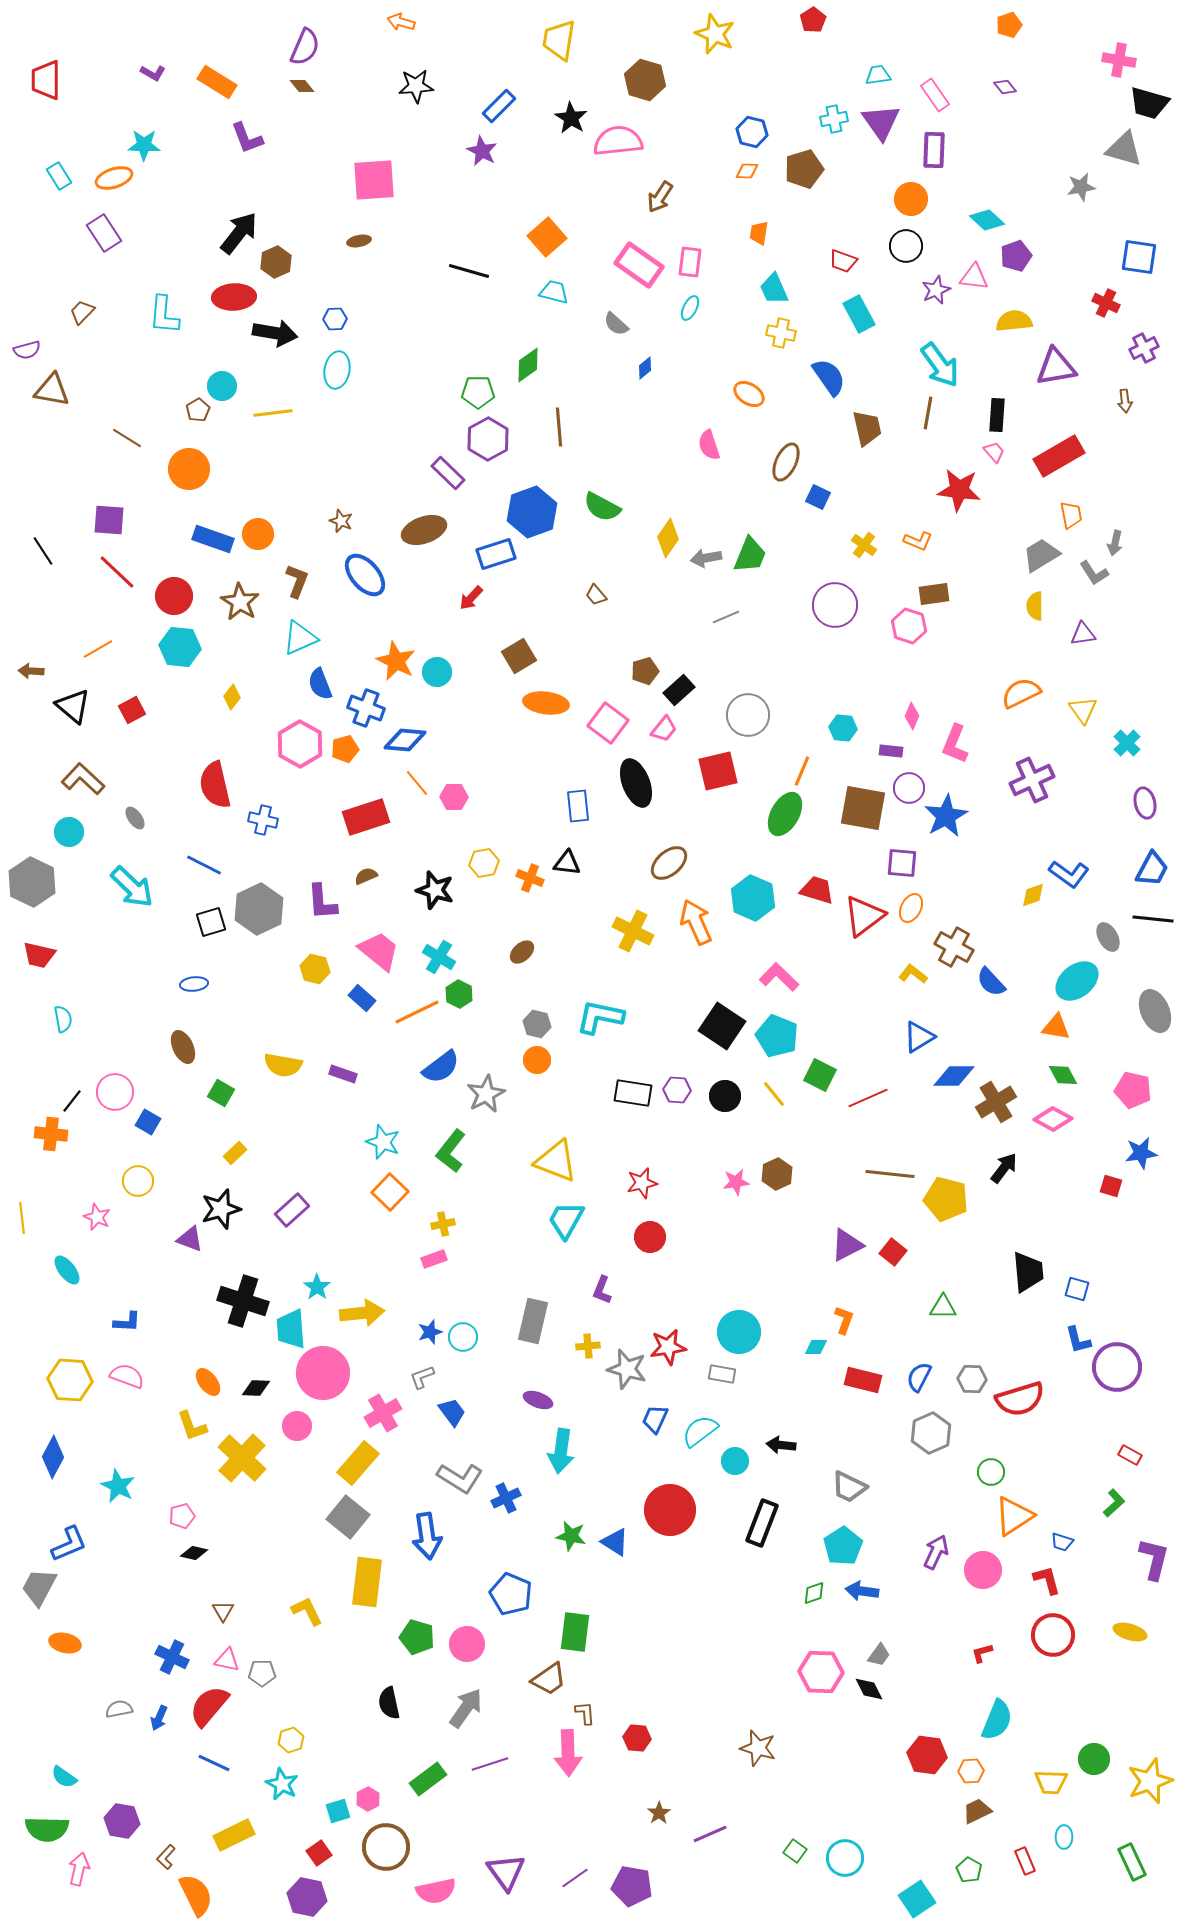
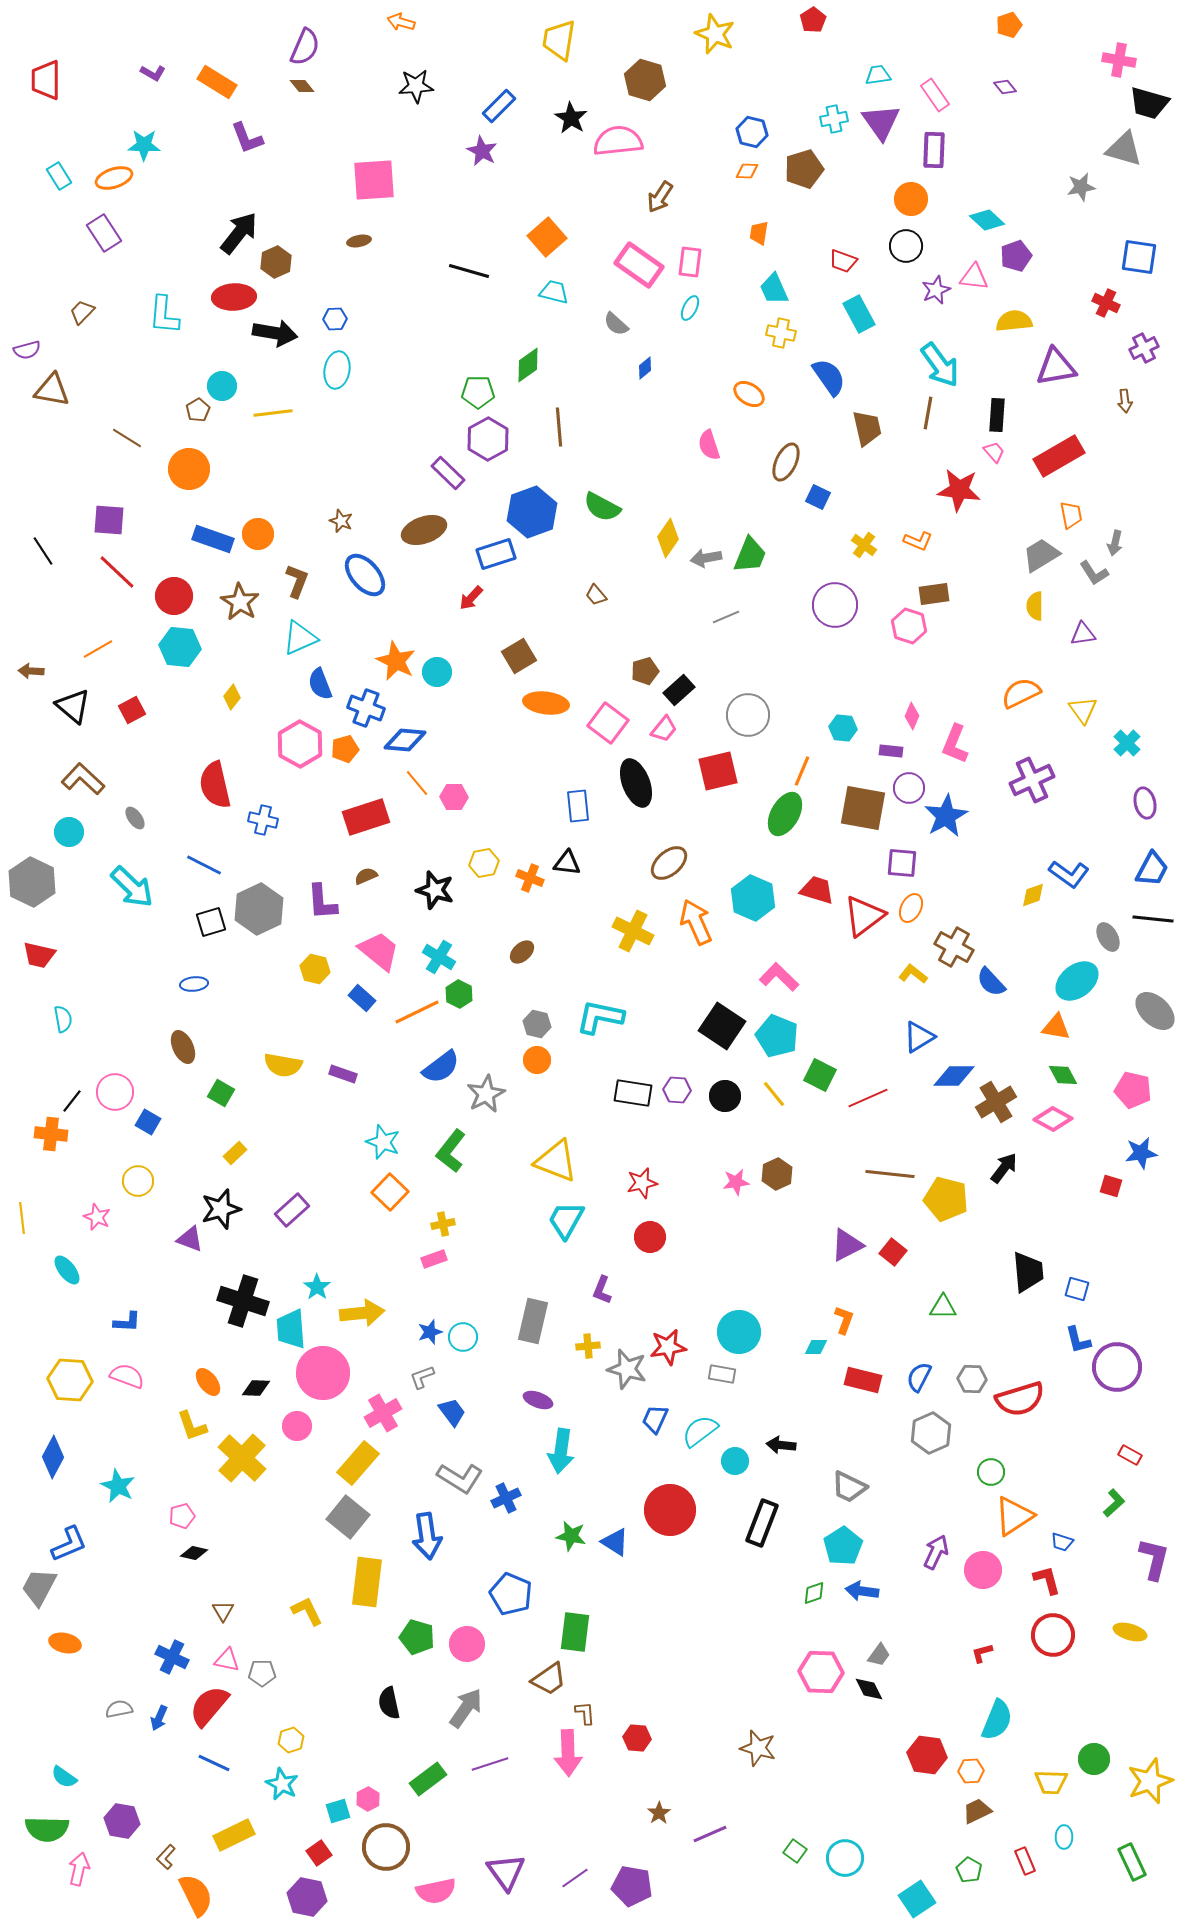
gray ellipse at (1155, 1011): rotated 24 degrees counterclockwise
